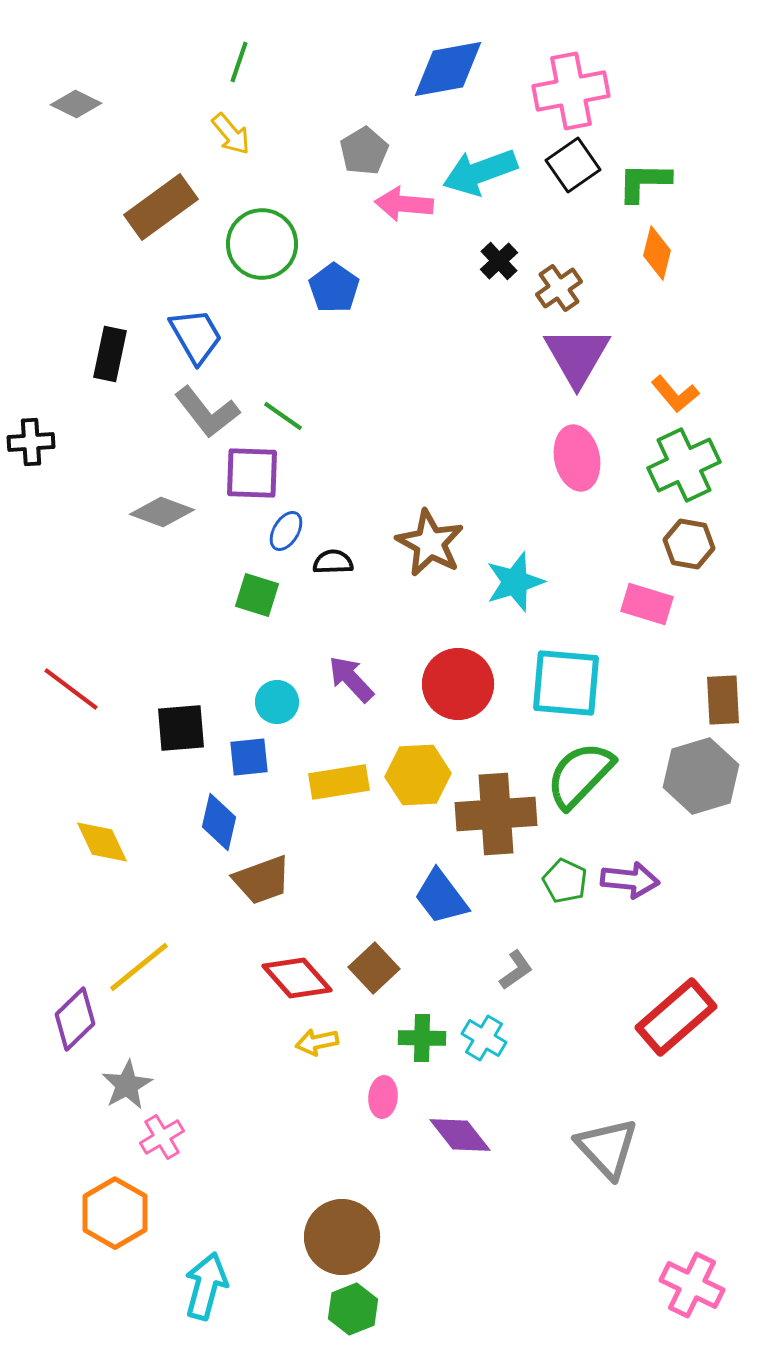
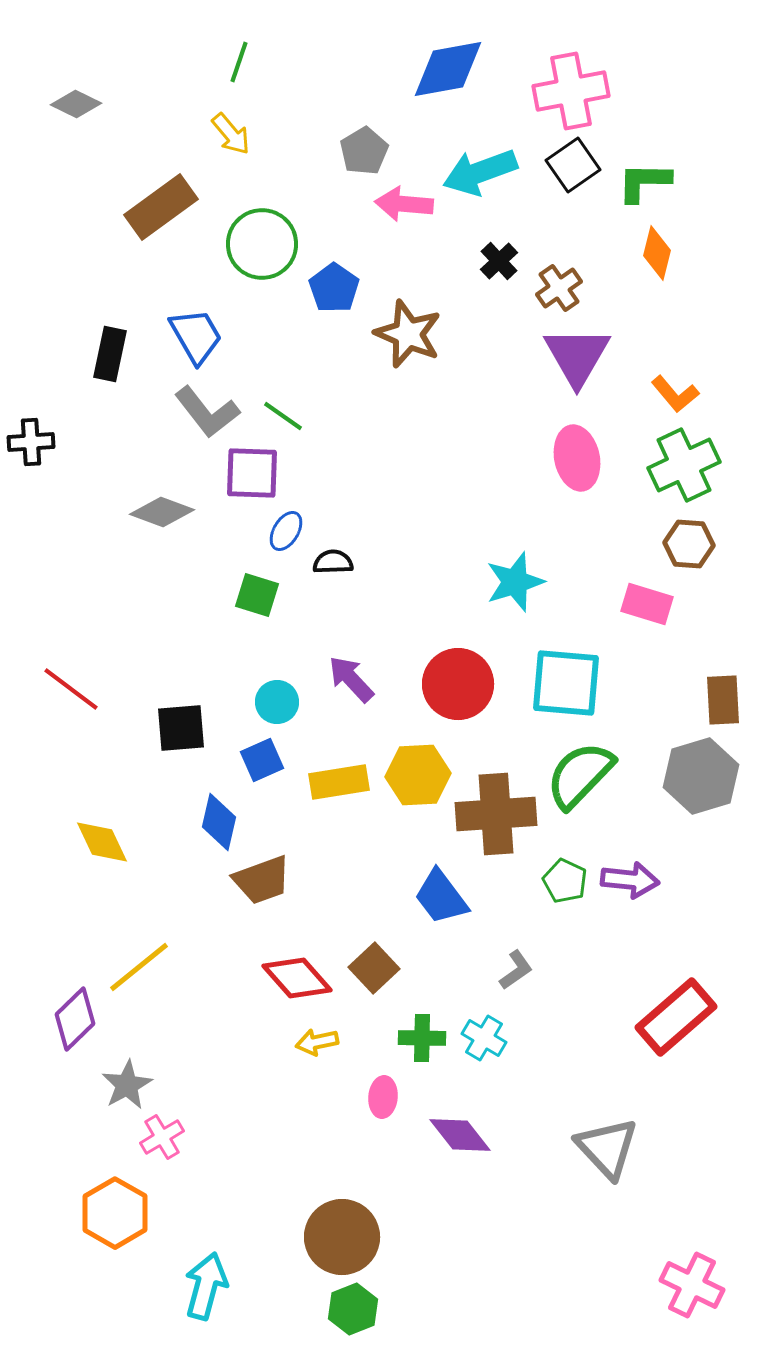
brown star at (430, 543): moved 22 px left, 209 px up; rotated 6 degrees counterclockwise
brown hexagon at (689, 544): rotated 6 degrees counterclockwise
blue square at (249, 757): moved 13 px right, 3 px down; rotated 18 degrees counterclockwise
